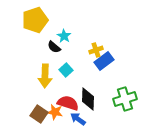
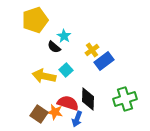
yellow cross: moved 4 px left; rotated 16 degrees counterclockwise
yellow arrow: moved 1 px left; rotated 100 degrees clockwise
blue arrow: moved 1 px left; rotated 105 degrees counterclockwise
